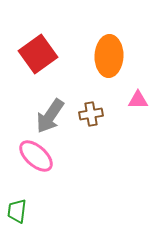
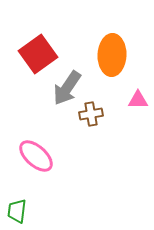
orange ellipse: moved 3 px right, 1 px up
gray arrow: moved 17 px right, 28 px up
